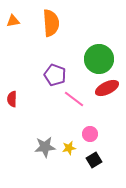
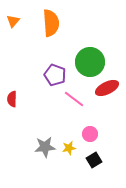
orange triangle: rotated 40 degrees counterclockwise
green circle: moved 9 px left, 3 px down
